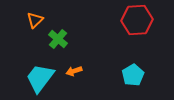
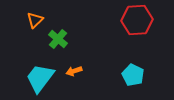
cyan pentagon: rotated 15 degrees counterclockwise
